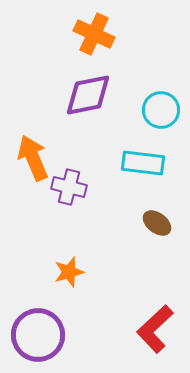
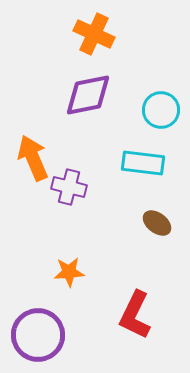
orange star: rotated 12 degrees clockwise
red L-shape: moved 20 px left, 14 px up; rotated 21 degrees counterclockwise
